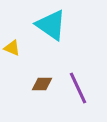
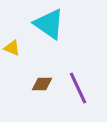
cyan triangle: moved 2 px left, 1 px up
